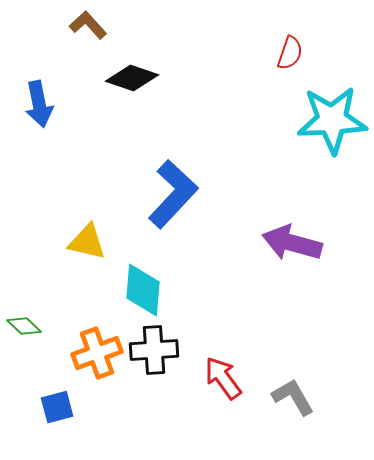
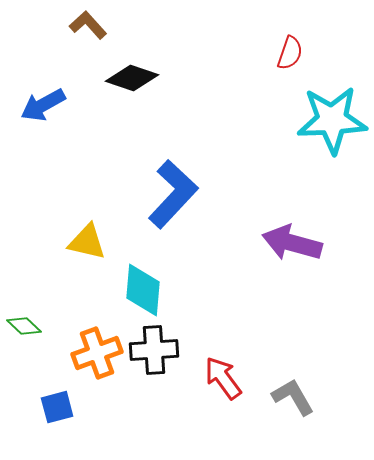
blue arrow: moved 4 px right, 1 px down; rotated 72 degrees clockwise
